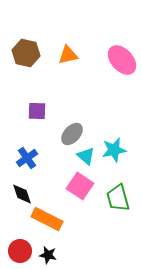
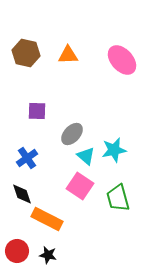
orange triangle: rotated 10 degrees clockwise
red circle: moved 3 px left
